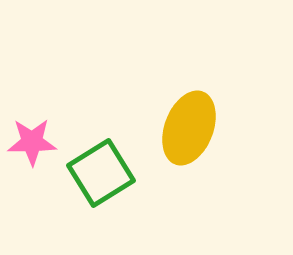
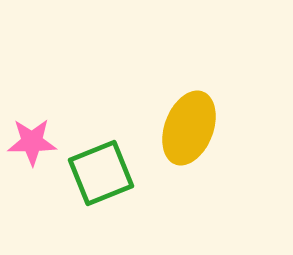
green square: rotated 10 degrees clockwise
